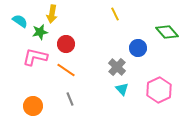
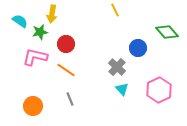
yellow line: moved 4 px up
